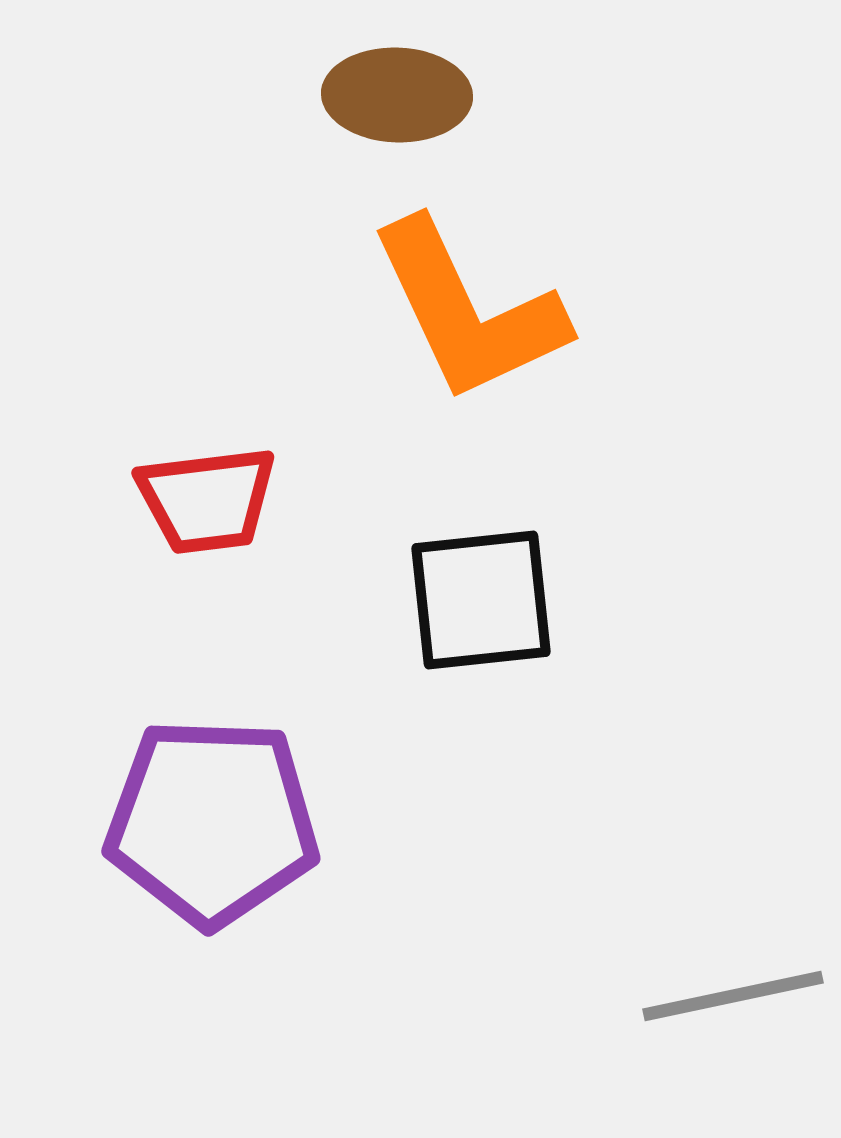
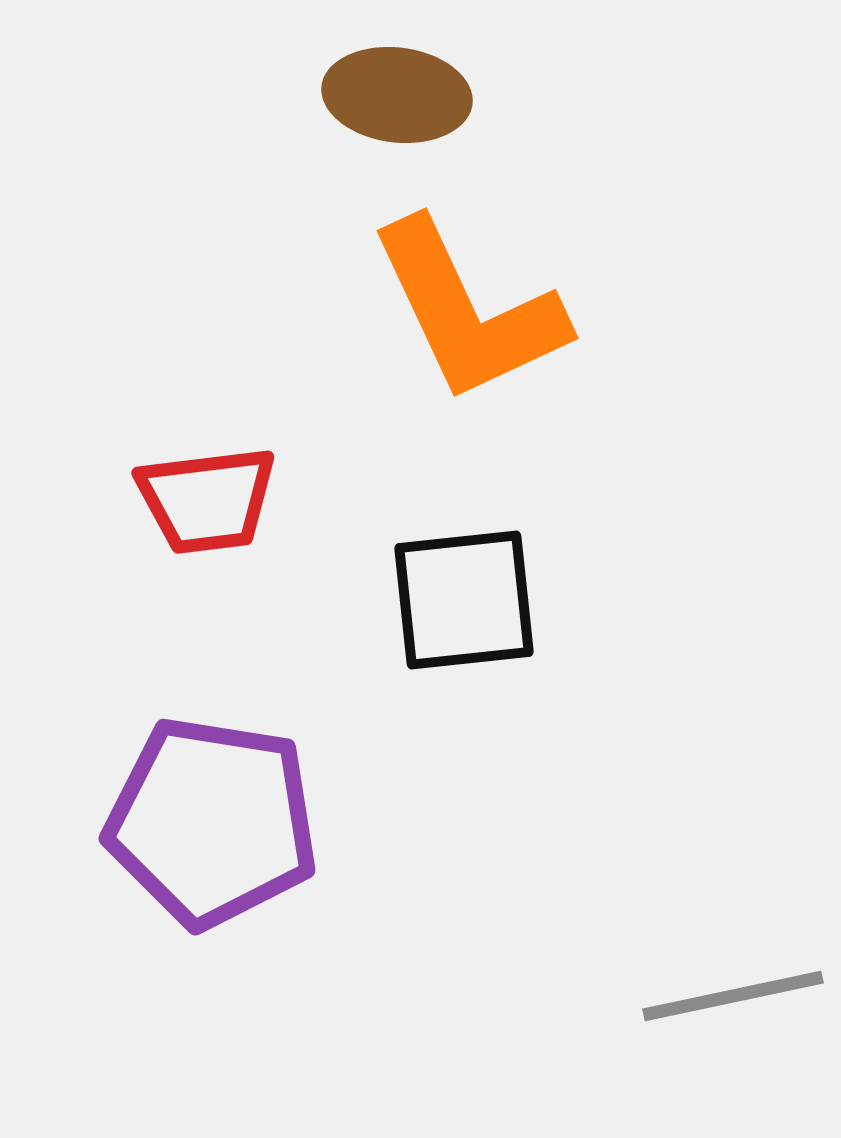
brown ellipse: rotated 5 degrees clockwise
black square: moved 17 px left
purple pentagon: rotated 7 degrees clockwise
